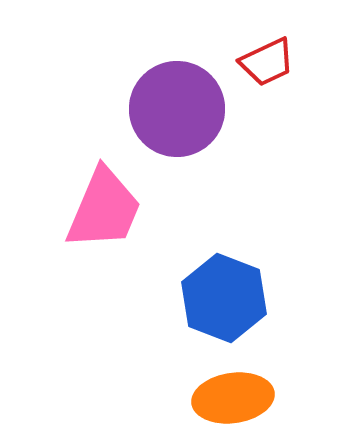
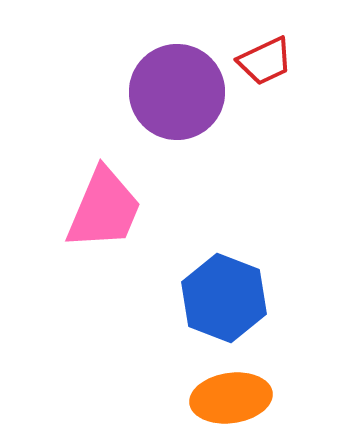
red trapezoid: moved 2 px left, 1 px up
purple circle: moved 17 px up
orange ellipse: moved 2 px left
